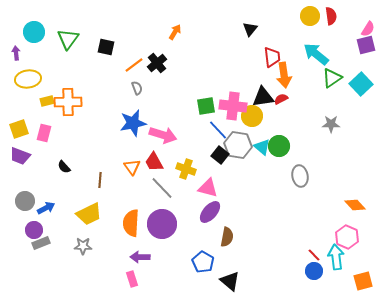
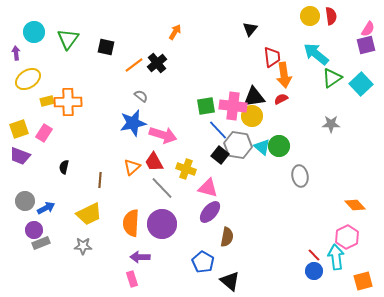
yellow ellipse at (28, 79): rotated 25 degrees counterclockwise
gray semicircle at (137, 88): moved 4 px right, 8 px down; rotated 32 degrees counterclockwise
black triangle at (263, 97): moved 9 px left
pink rectangle at (44, 133): rotated 18 degrees clockwise
black semicircle at (64, 167): rotated 56 degrees clockwise
orange triangle at (132, 167): rotated 24 degrees clockwise
pink hexagon at (347, 237): rotated 10 degrees clockwise
